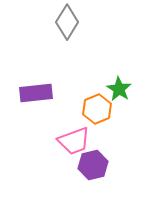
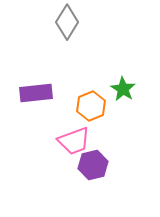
green star: moved 4 px right
orange hexagon: moved 6 px left, 3 px up
